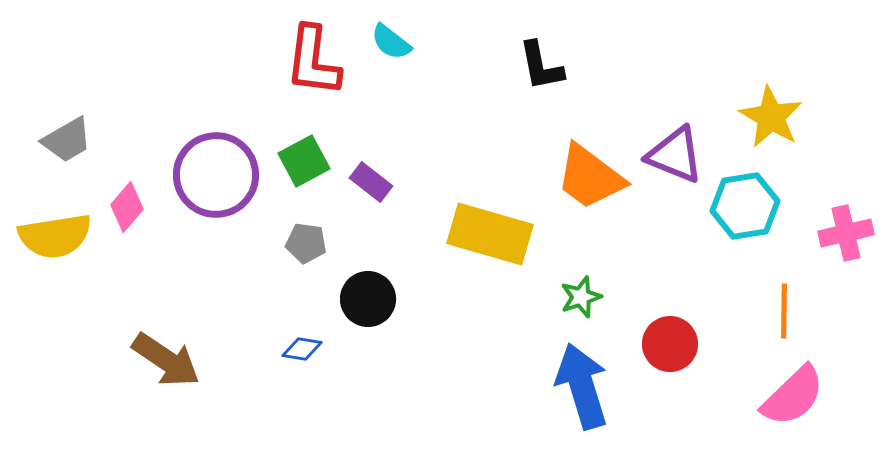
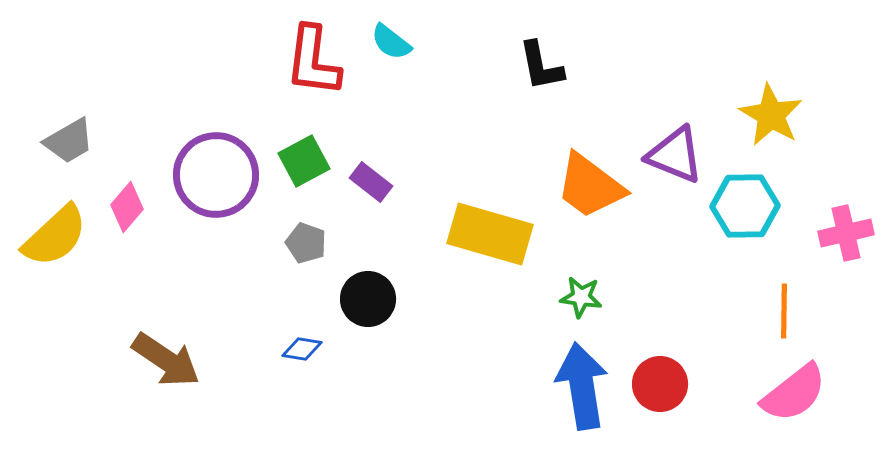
yellow star: moved 2 px up
gray trapezoid: moved 2 px right, 1 px down
orange trapezoid: moved 9 px down
cyan hexagon: rotated 8 degrees clockwise
yellow semicircle: rotated 34 degrees counterclockwise
gray pentagon: rotated 12 degrees clockwise
green star: rotated 27 degrees clockwise
red circle: moved 10 px left, 40 px down
blue arrow: rotated 8 degrees clockwise
pink semicircle: moved 1 px right, 3 px up; rotated 6 degrees clockwise
